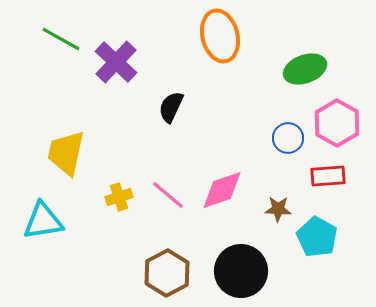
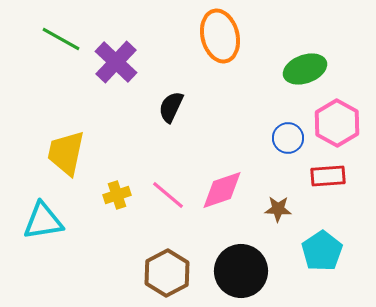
yellow cross: moved 2 px left, 2 px up
cyan pentagon: moved 5 px right, 14 px down; rotated 9 degrees clockwise
